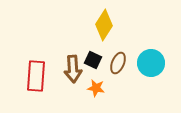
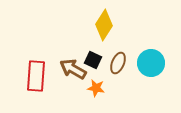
brown arrow: rotated 124 degrees clockwise
